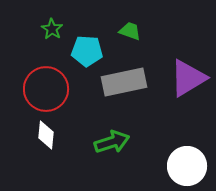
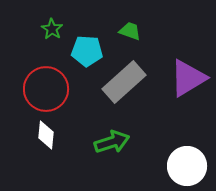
gray rectangle: rotated 30 degrees counterclockwise
